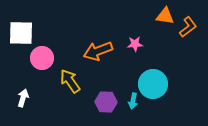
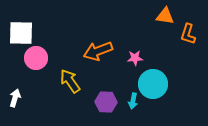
orange L-shape: moved 7 px down; rotated 145 degrees clockwise
pink star: moved 14 px down
pink circle: moved 6 px left
white arrow: moved 8 px left
